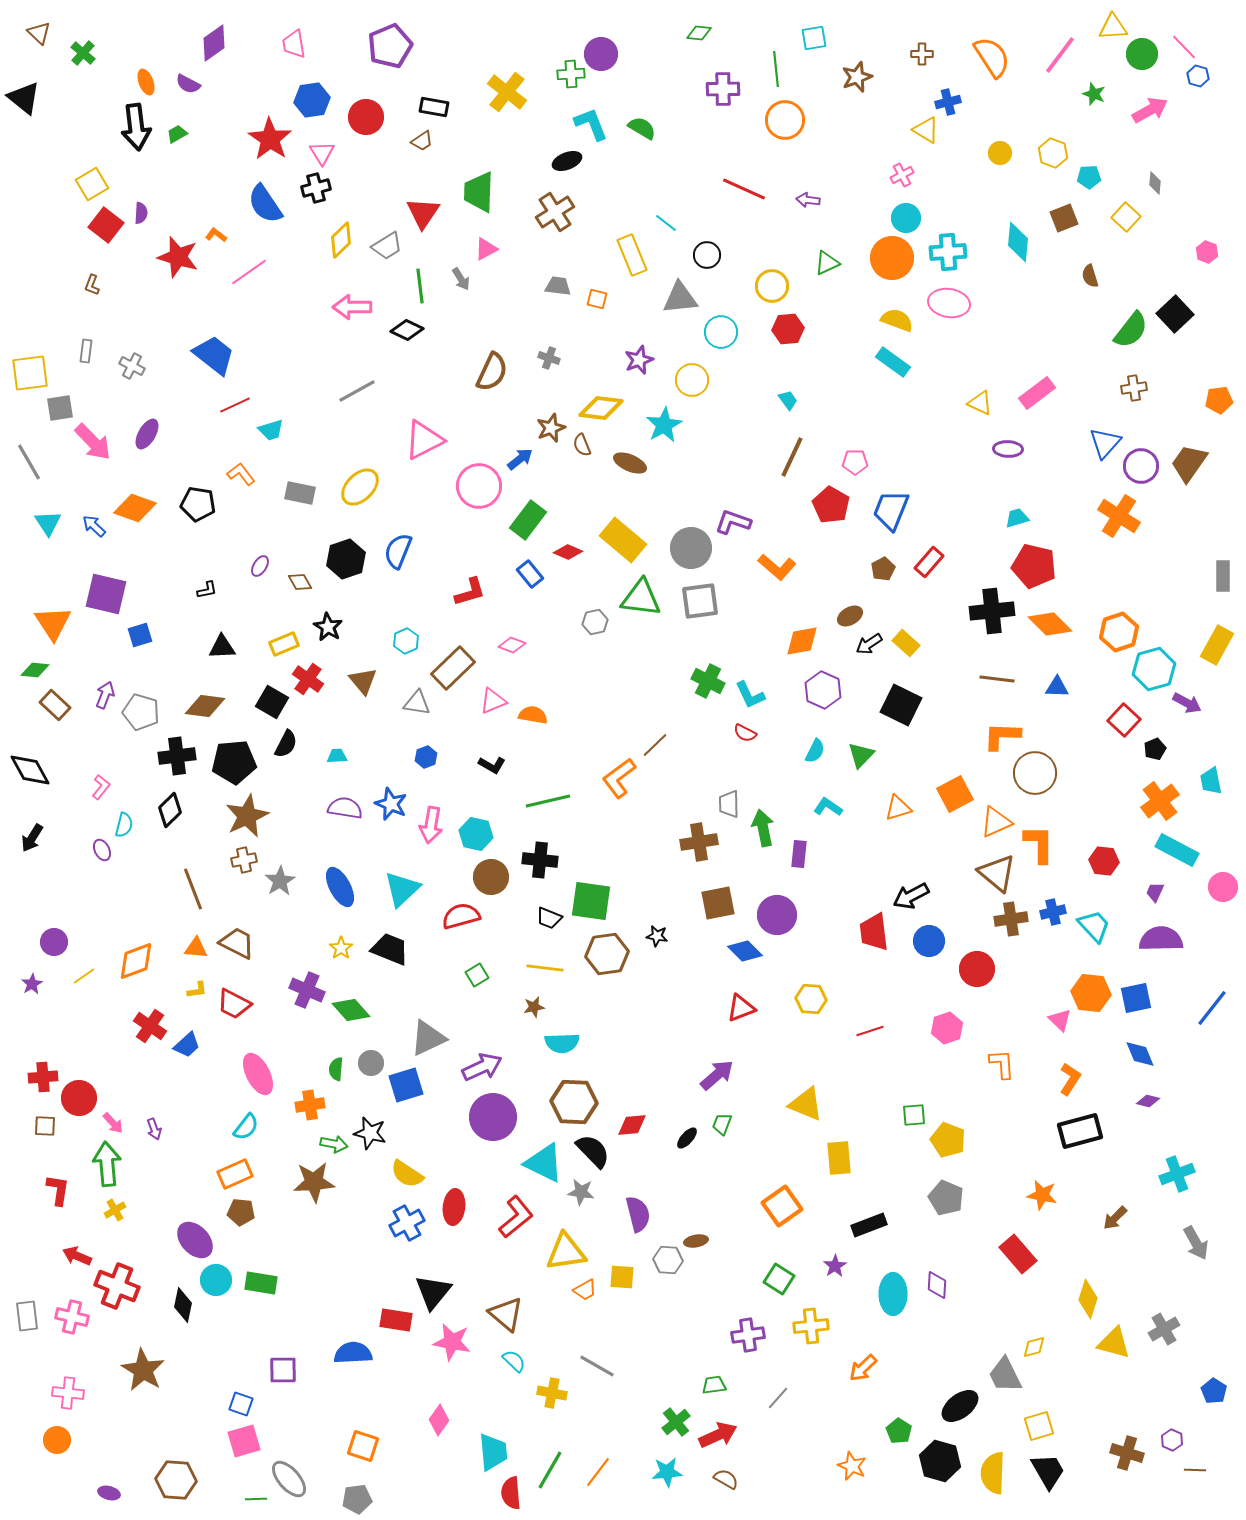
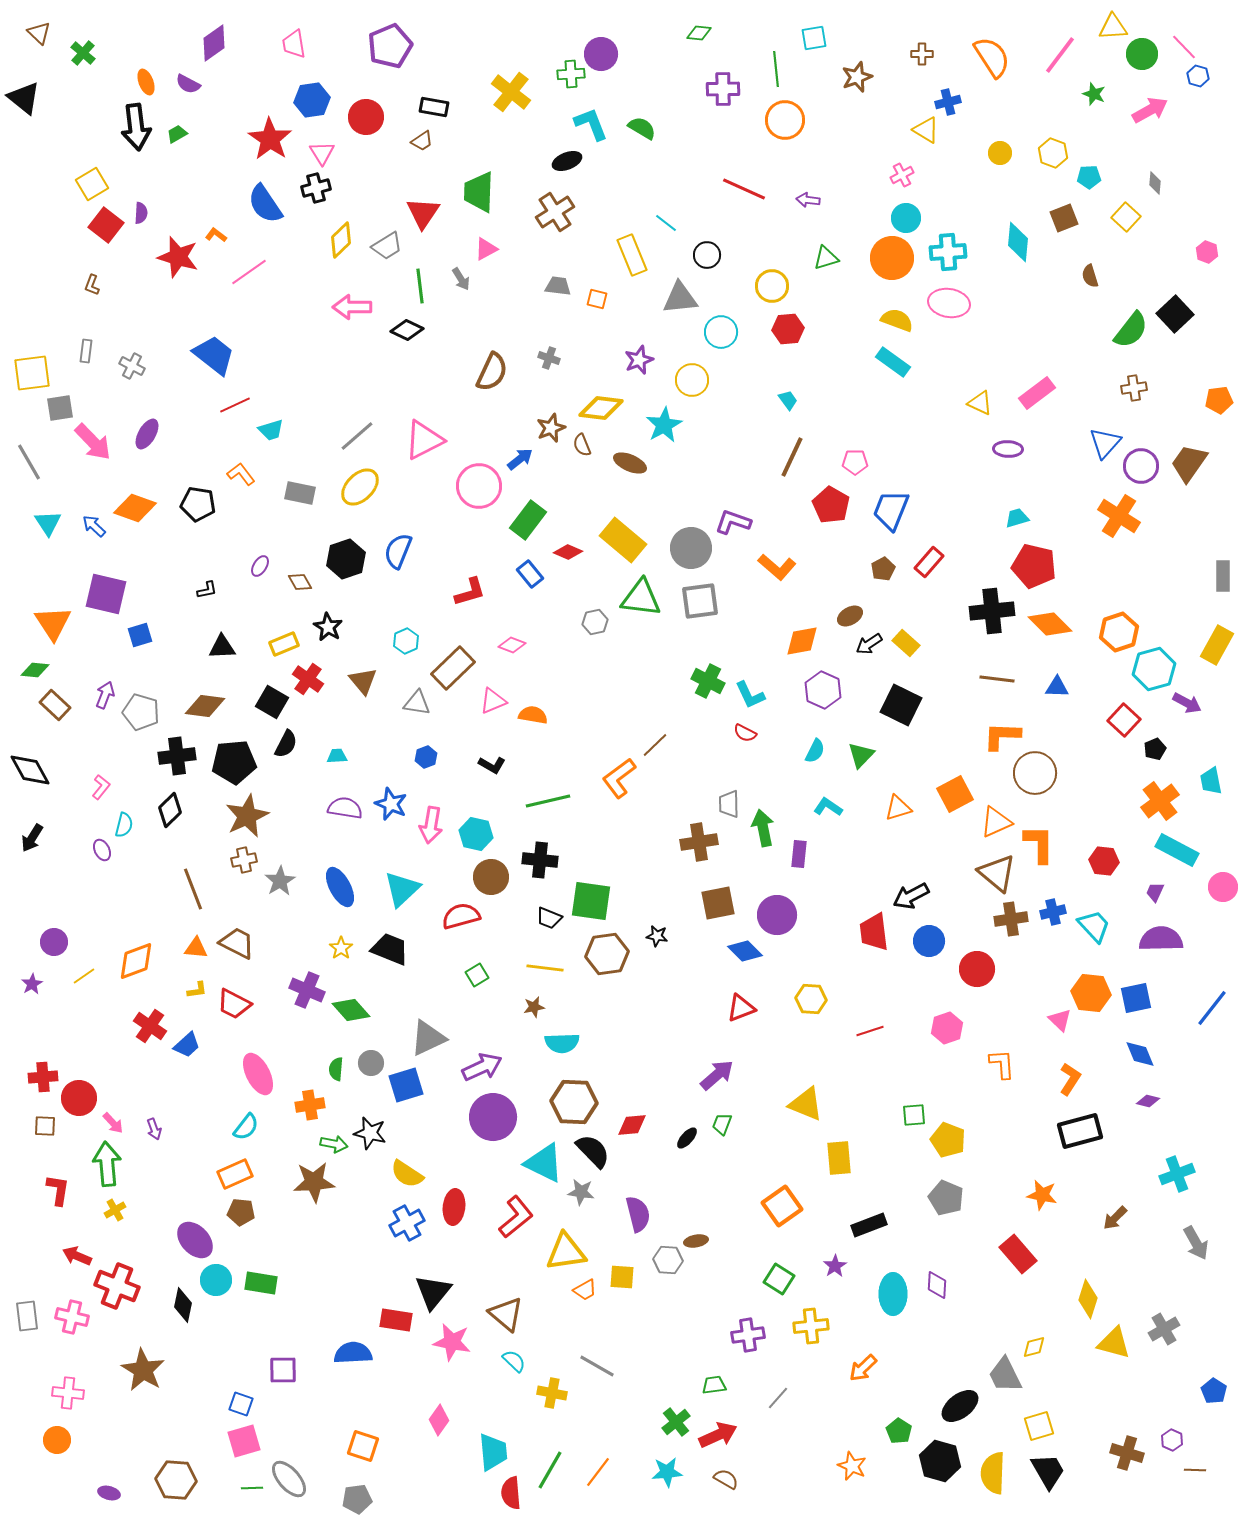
yellow cross at (507, 92): moved 4 px right
green triangle at (827, 263): moved 1 px left, 5 px up; rotated 8 degrees clockwise
yellow square at (30, 373): moved 2 px right
gray line at (357, 391): moved 45 px down; rotated 12 degrees counterclockwise
green line at (256, 1499): moved 4 px left, 11 px up
